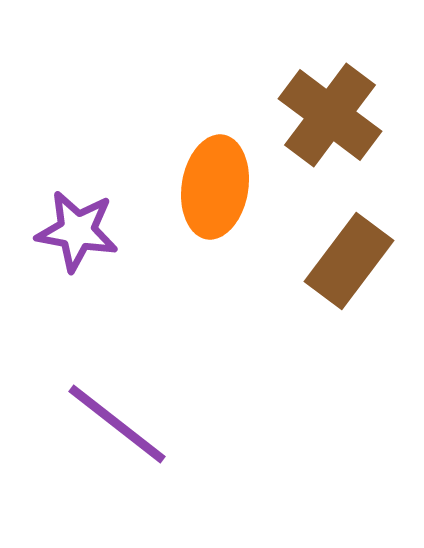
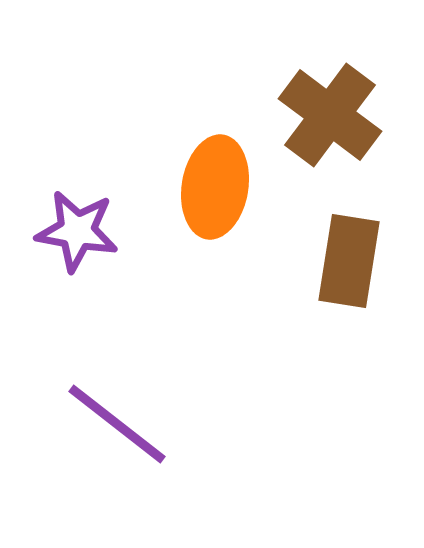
brown rectangle: rotated 28 degrees counterclockwise
